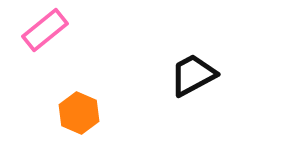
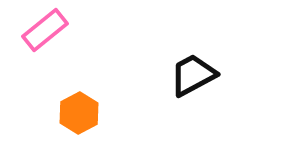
orange hexagon: rotated 9 degrees clockwise
